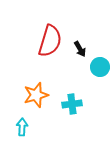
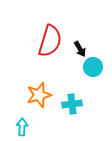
cyan circle: moved 7 px left
orange star: moved 3 px right
